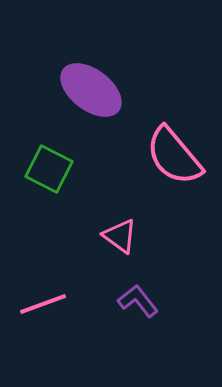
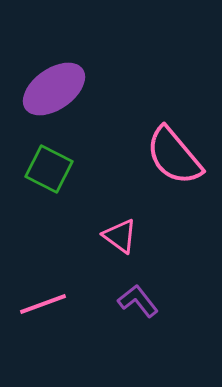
purple ellipse: moved 37 px left, 1 px up; rotated 72 degrees counterclockwise
